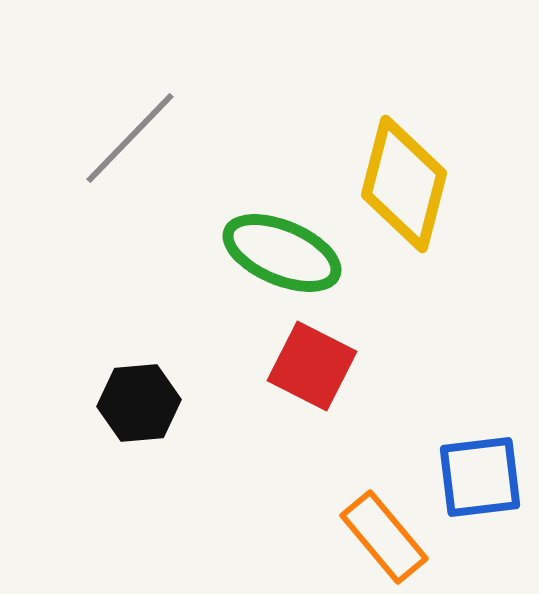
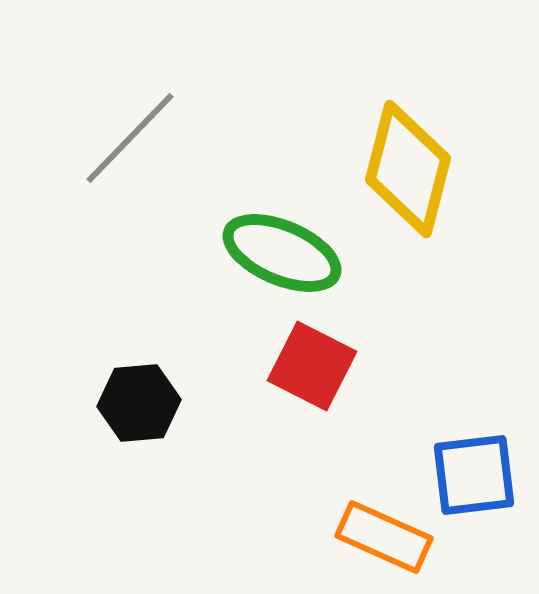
yellow diamond: moved 4 px right, 15 px up
blue square: moved 6 px left, 2 px up
orange rectangle: rotated 26 degrees counterclockwise
